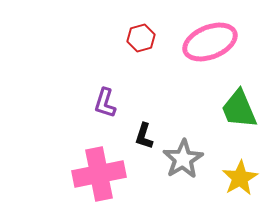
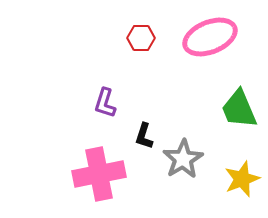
red hexagon: rotated 16 degrees clockwise
pink ellipse: moved 5 px up
yellow star: moved 2 px right, 1 px down; rotated 9 degrees clockwise
